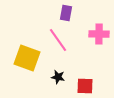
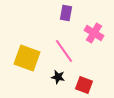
pink cross: moved 5 px left, 1 px up; rotated 30 degrees clockwise
pink line: moved 6 px right, 11 px down
red square: moved 1 px left, 1 px up; rotated 18 degrees clockwise
